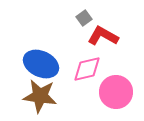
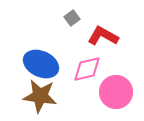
gray square: moved 12 px left
